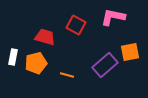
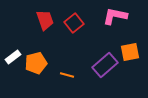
pink L-shape: moved 2 px right, 1 px up
red square: moved 2 px left, 2 px up; rotated 24 degrees clockwise
red trapezoid: moved 17 px up; rotated 55 degrees clockwise
white rectangle: rotated 42 degrees clockwise
